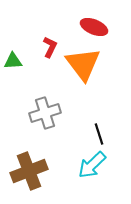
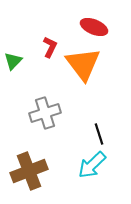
green triangle: rotated 42 degrees counterclockwise
